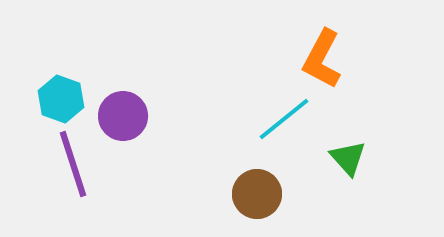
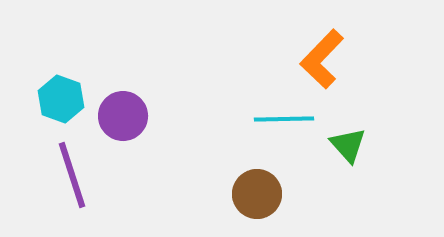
orange L-shape: rotated 16 degrees clockwise
cyan line: rotated 38 degrees clockwise
green triangle: moved 13 px up
purple line: moved 1 px left, 11 px down
